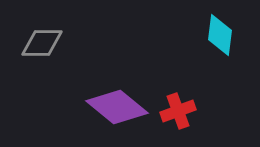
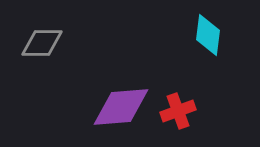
cyan diamond: moved 12 px left
purple diamond: moved 4 px right; rotated 44 degrees counterclockwise
